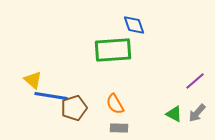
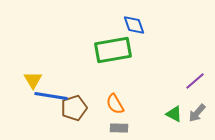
green rectangle: rotated 6 degrees counterclockwise
yellow triangle: rotated 18 degrees clockwise
